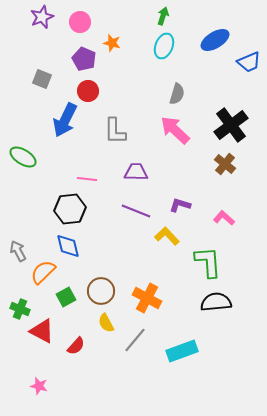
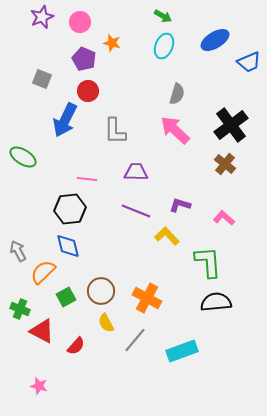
green arrow: rotated 102 degrees clockwise
